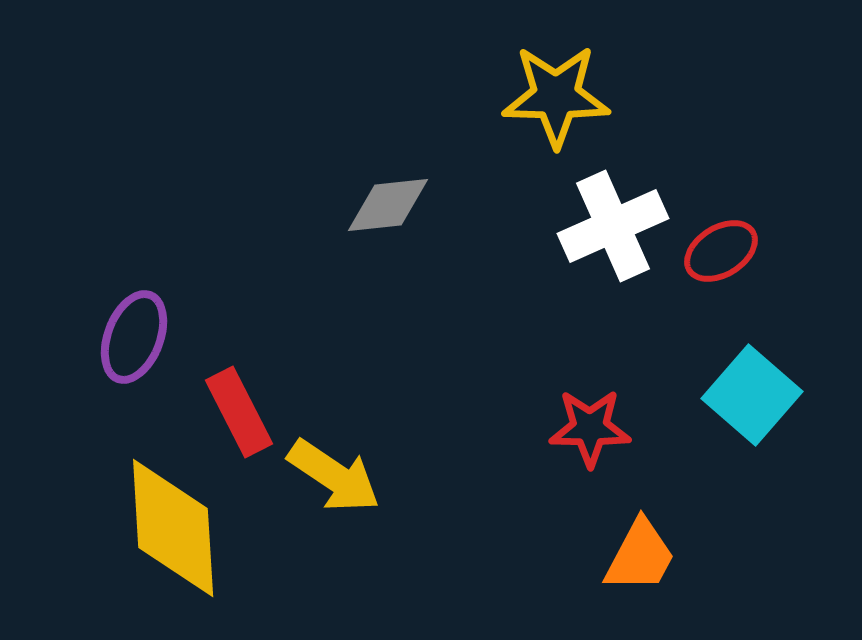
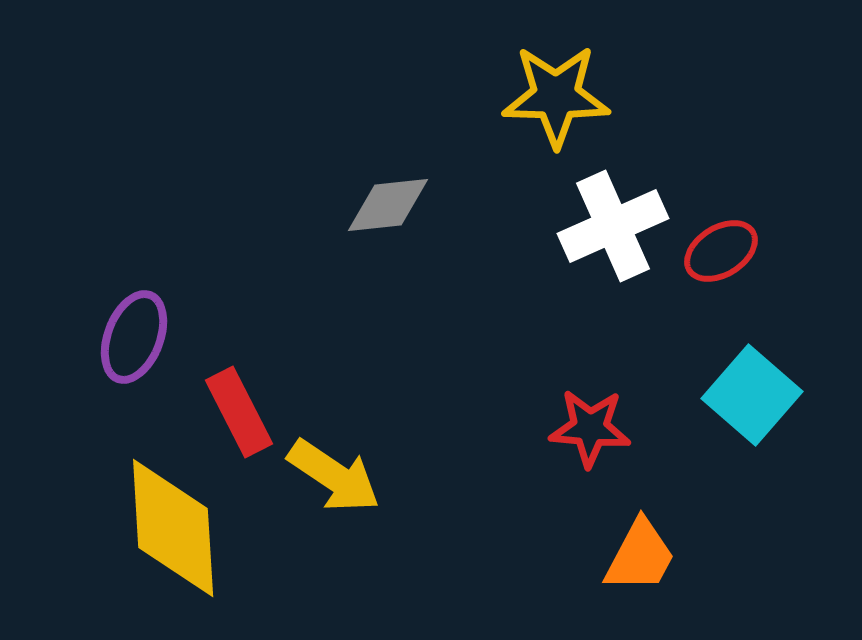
red star: rotated 4 degrees clockwise
